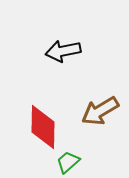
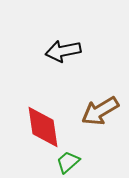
red diamond: rotated 9 degrees counterclockwise
